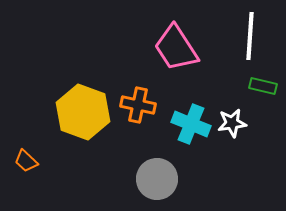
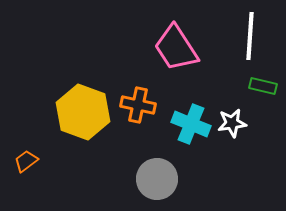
orange trapezoid: rotated 100 degrees clockwise
